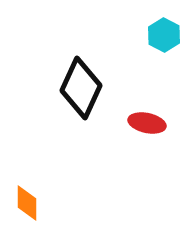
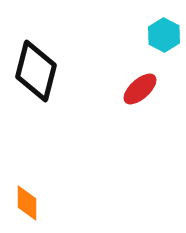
black diamond: moved 45 px left, 17 px up; rotated 10 degrees counterclockwise
red ellipse: moved 7 px left, 34 px up; rotated 54 degrees counterclockwise
